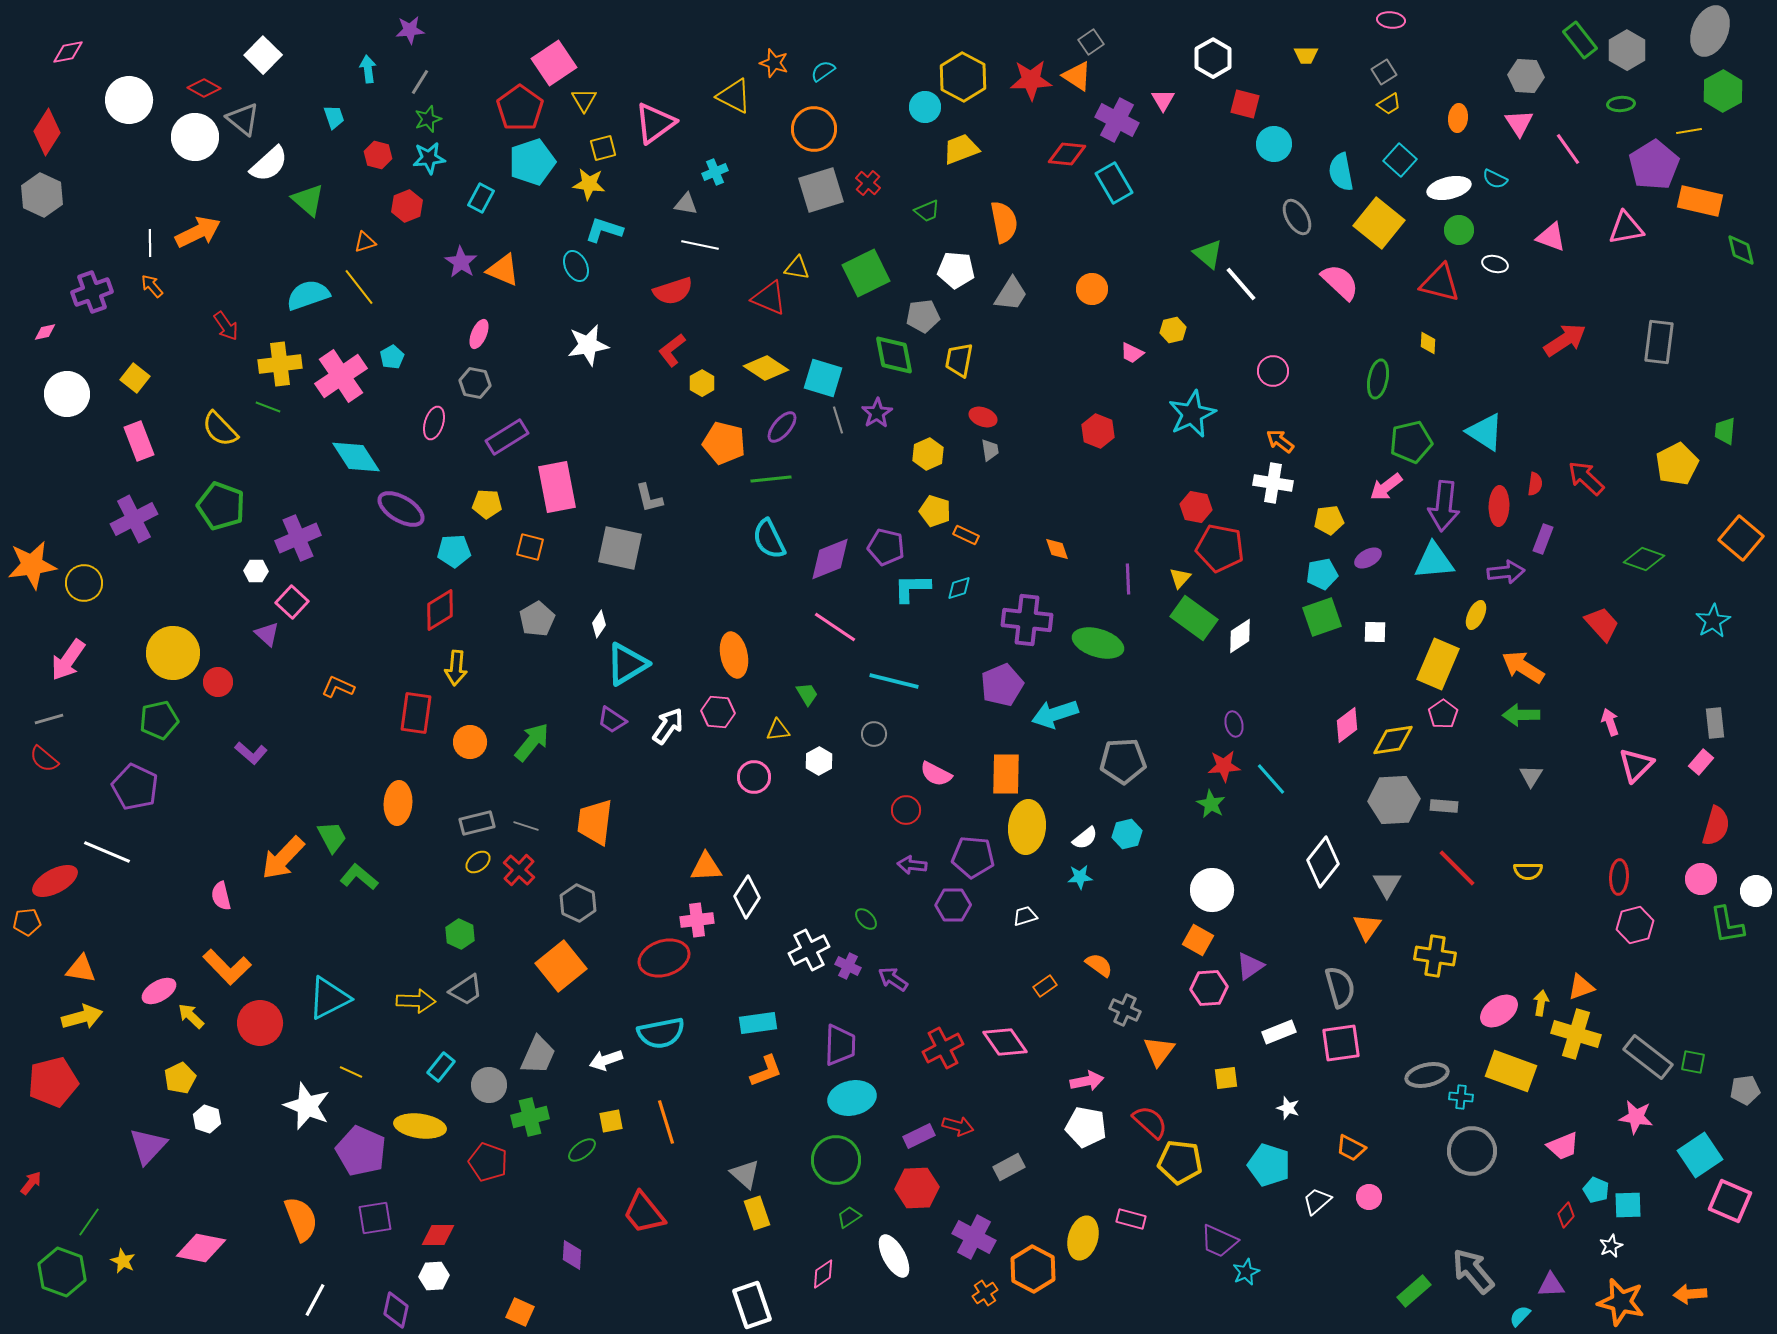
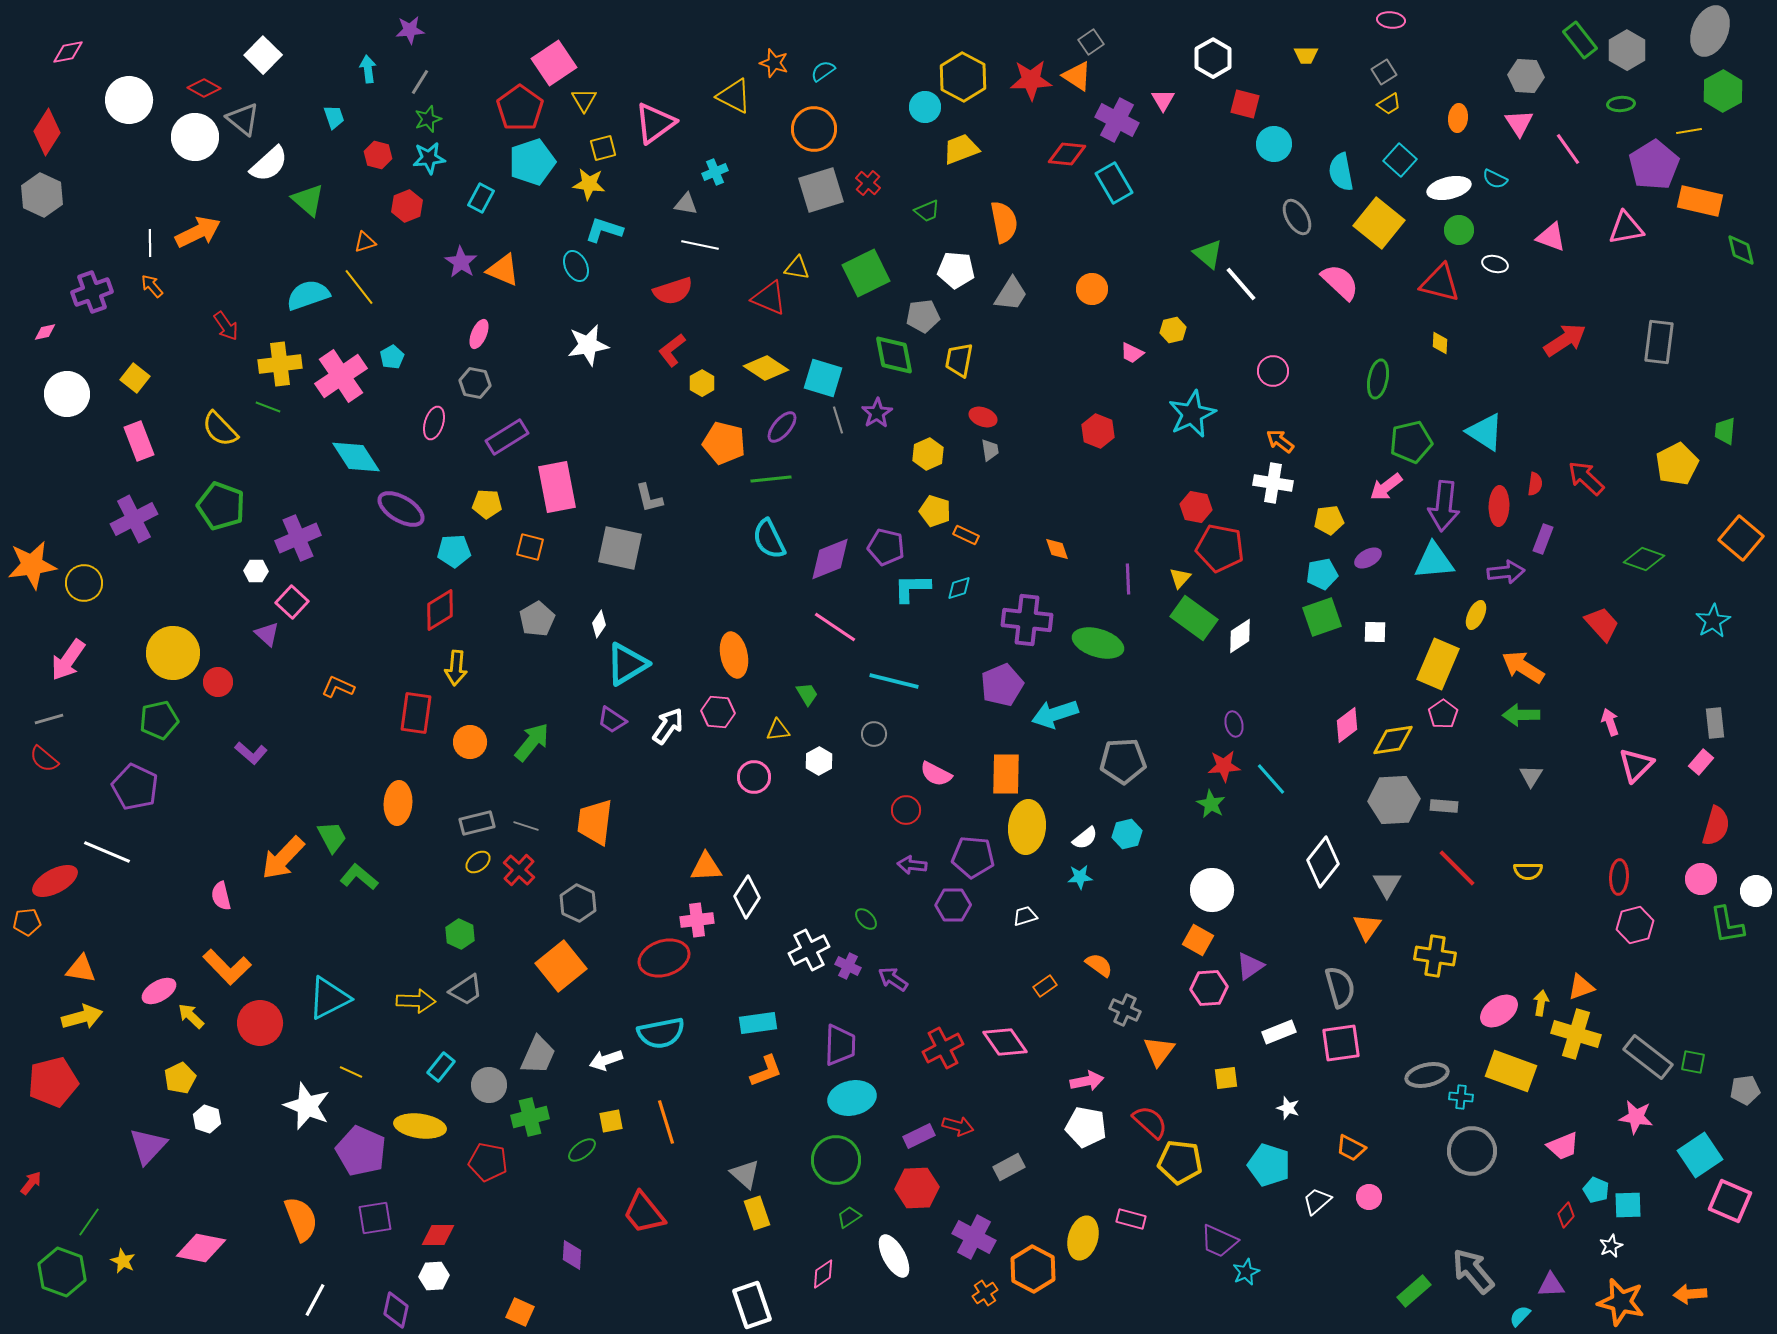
yellow diamond at (1428, 343): moved 12 px right
red pentagon at (488, 1162): rotated 9 degrees counterclockwise
